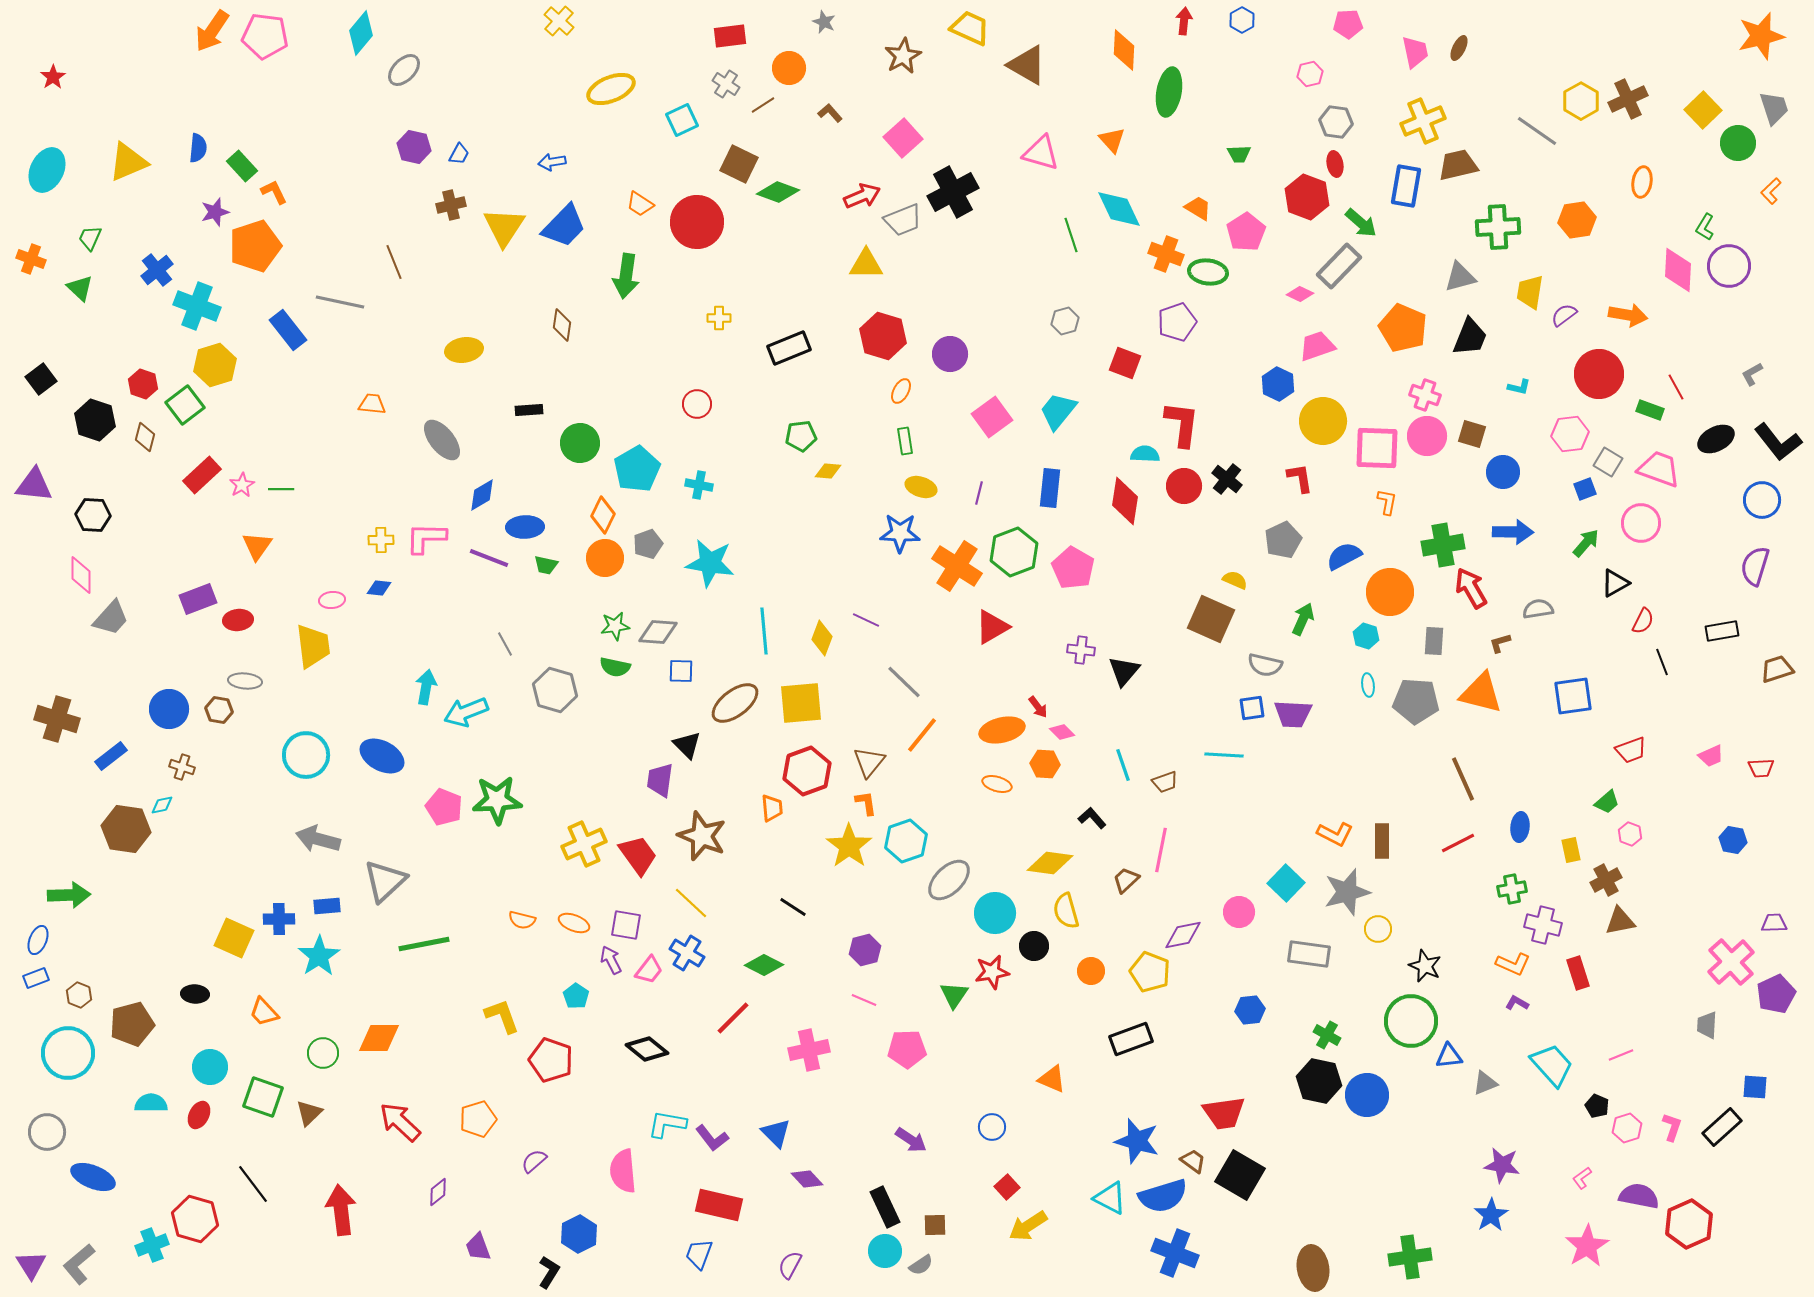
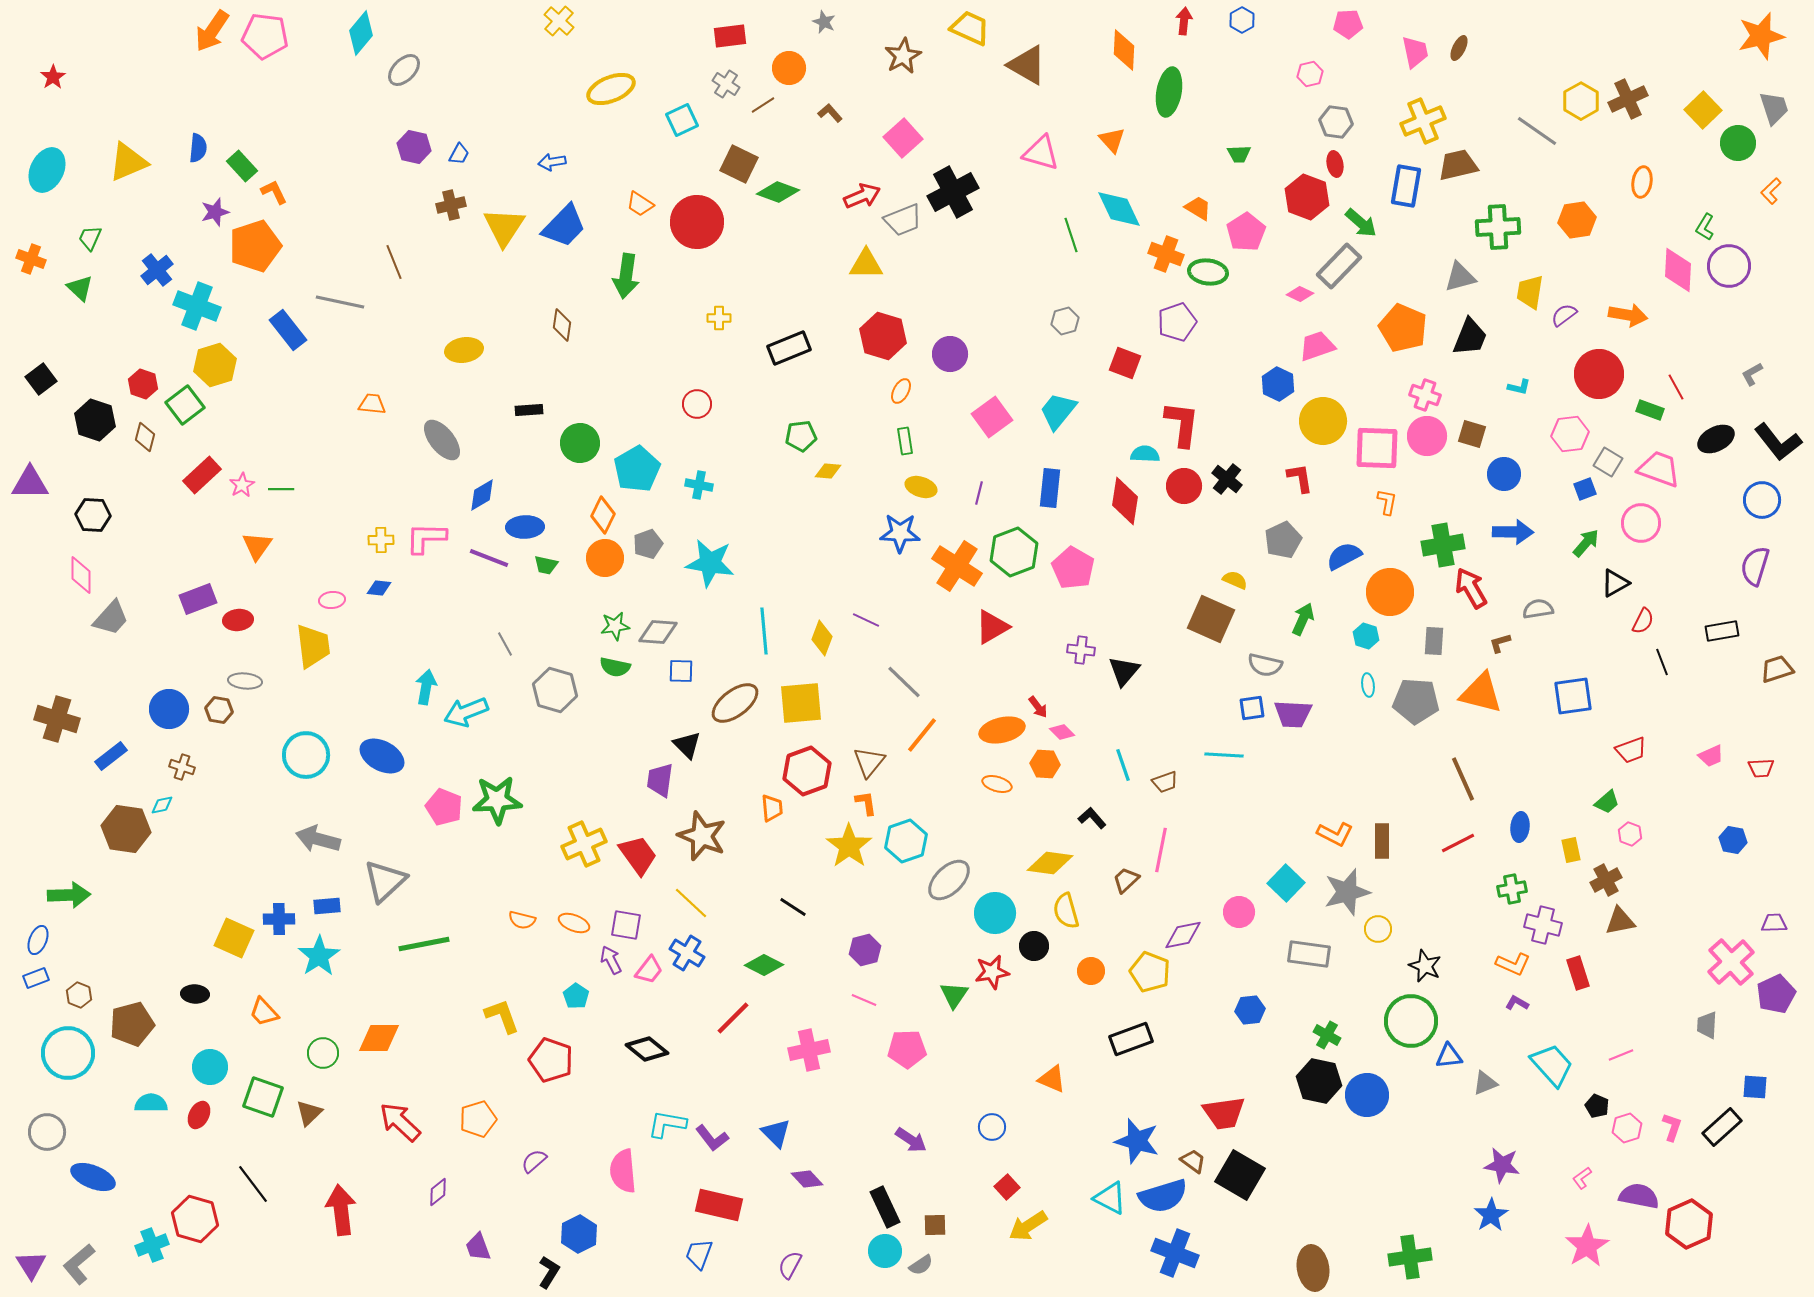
blue circle at (1503, 472): moved 1 px right, 2 px down
purple triangle at (34, 485): moved 4 px left, 2 px up; rotated 6 degrees counterclockwise
